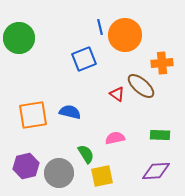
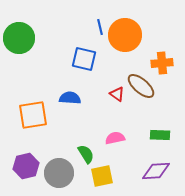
blue square: rotated 35 degrees clockwise
blue semicircle: moved 14 px up; rotated 10 degrees counterclockwise
